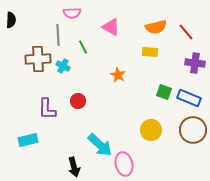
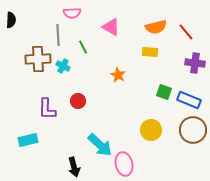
blue rectangle: moved 2 px down
